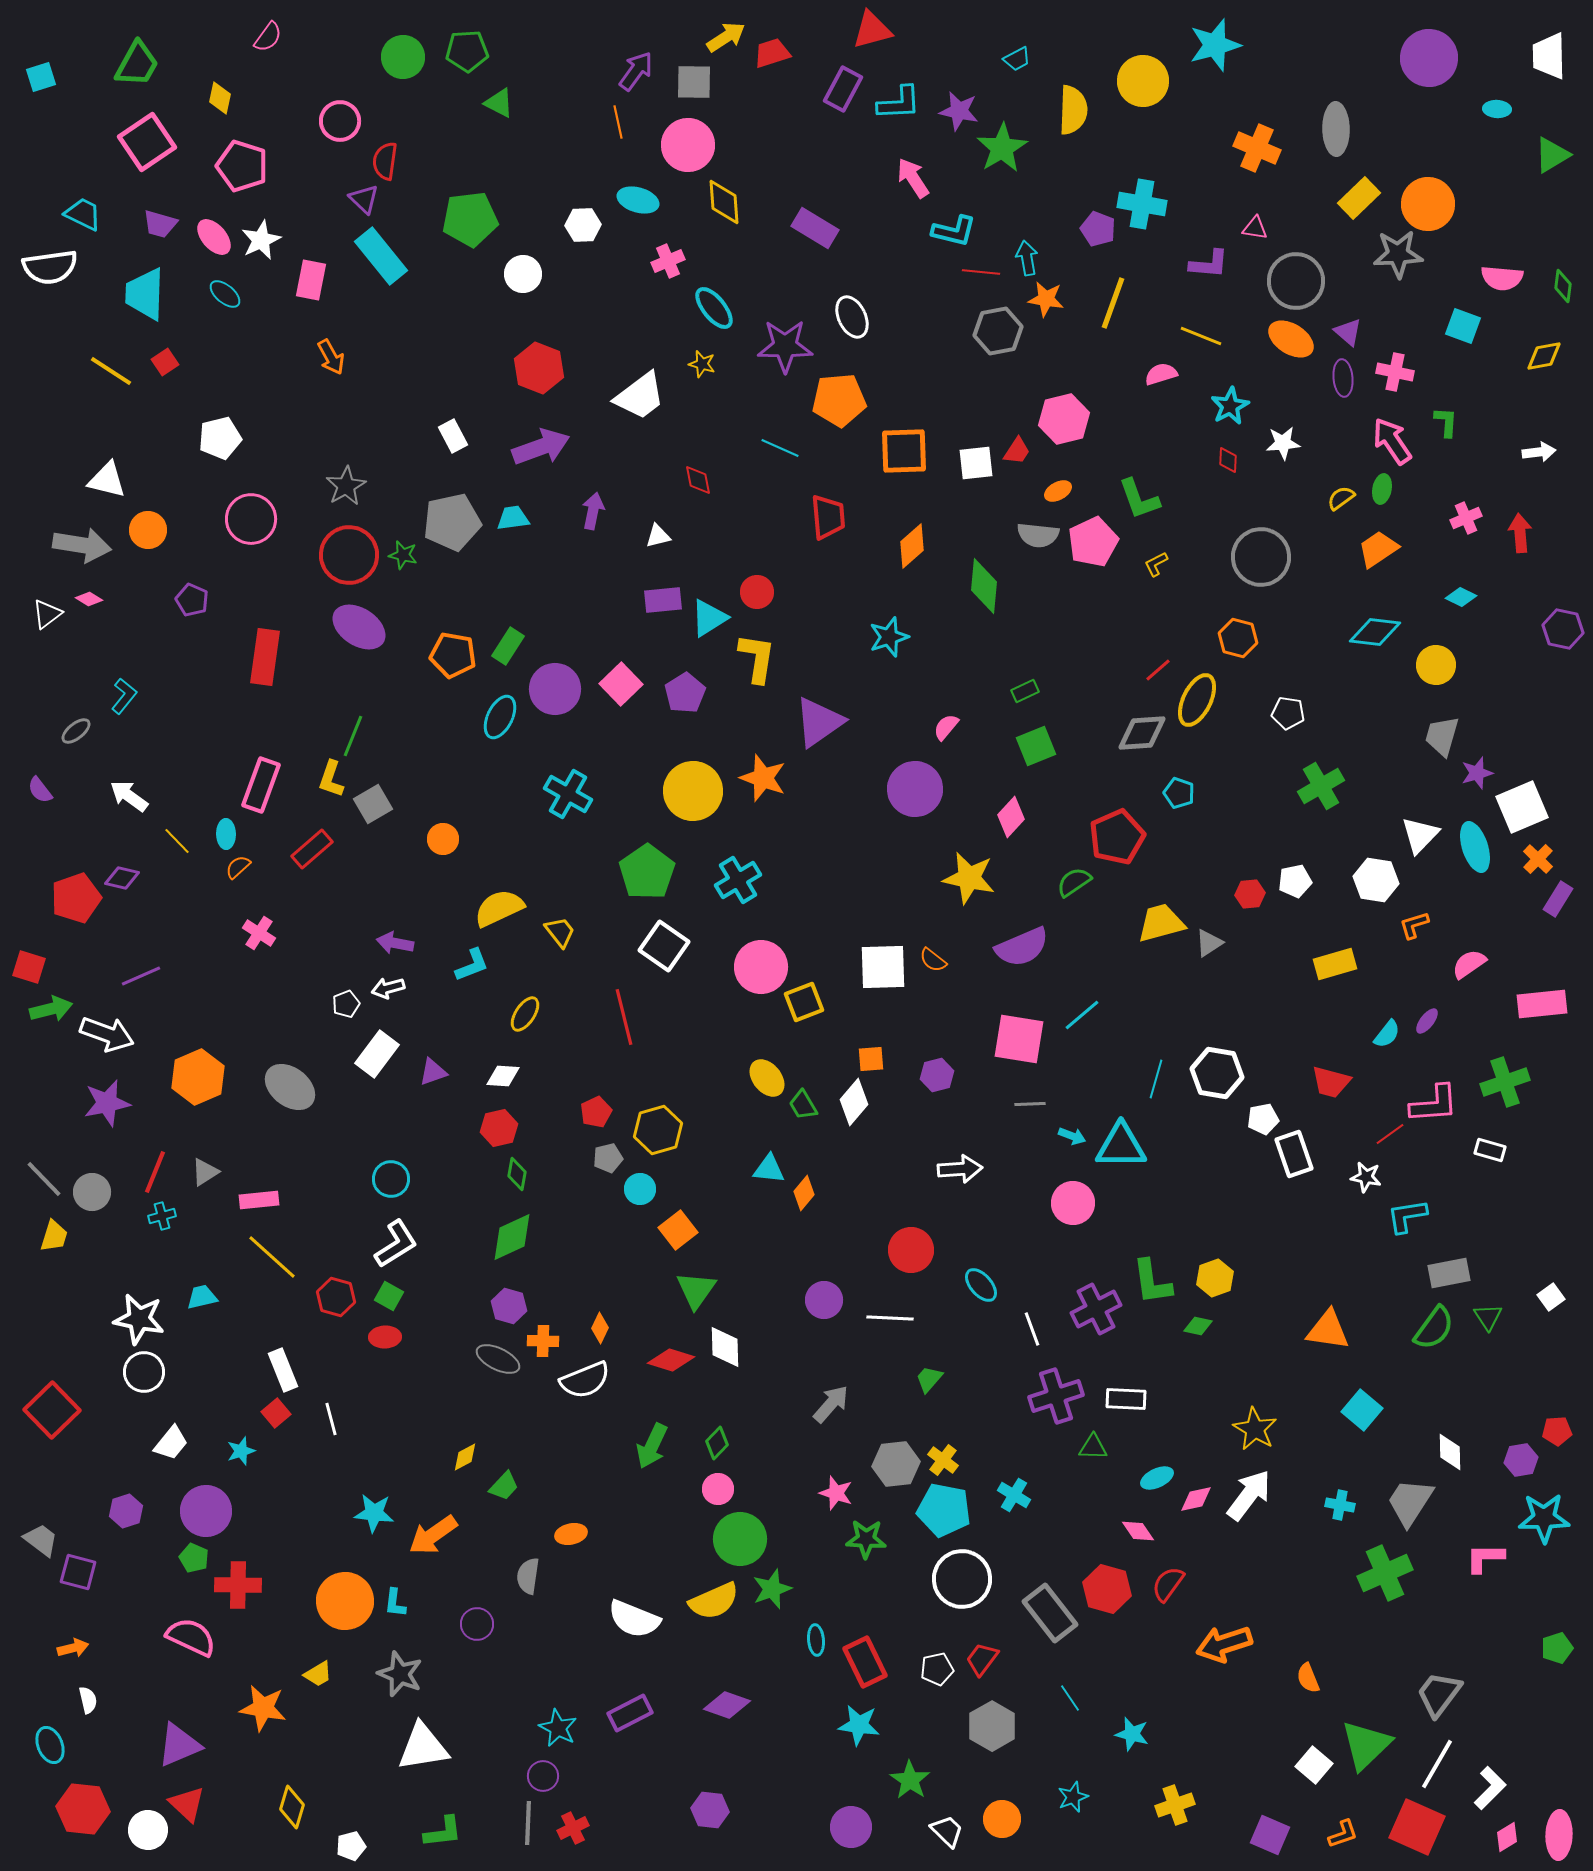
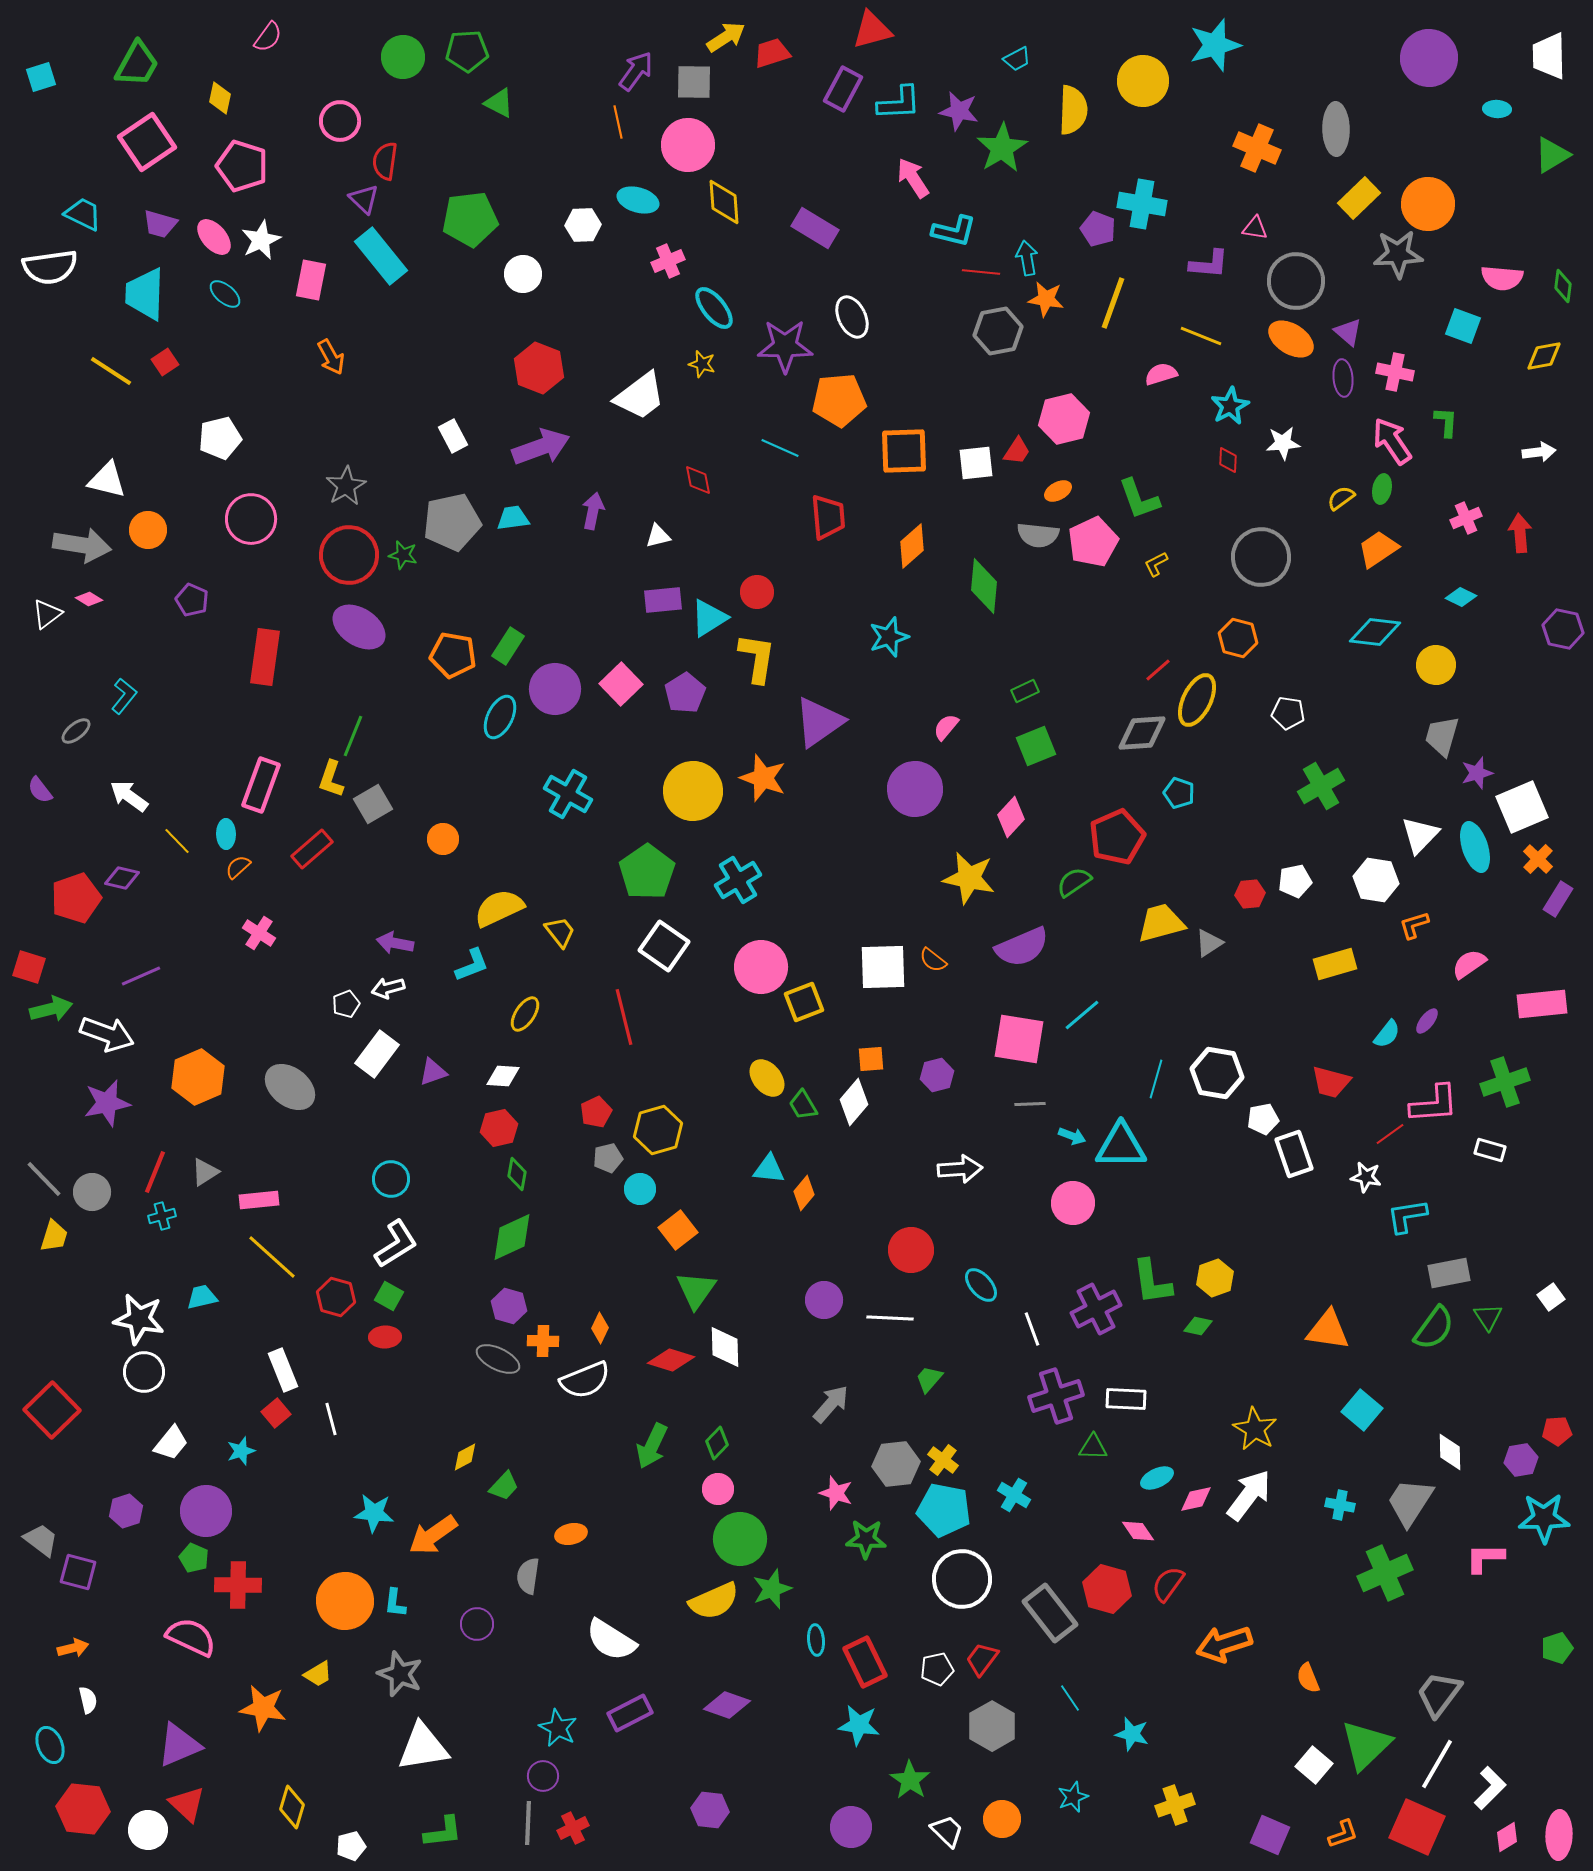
white semicircle at (634, 1619): moved 23 px left, 21 px down; rotated 10 degrees clockwise
